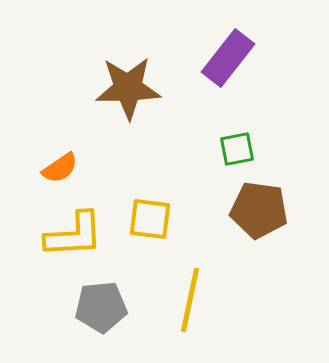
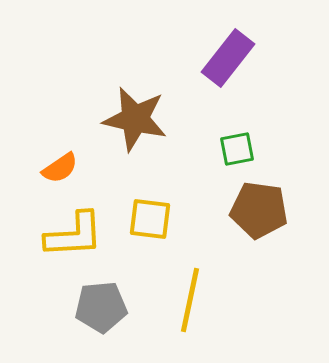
brown star: moved 7 px right, 31 px down; rotated 14 degrees clockwise
